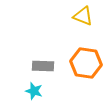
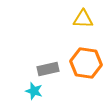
yellow triangle: moved 3 px down; rotated 20 degrees counterclockwise
gray rectangle: moved 5 px right, 3 px down; rotated 15 degrees counterclockwise
